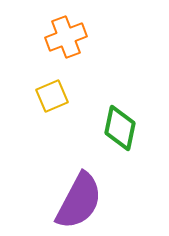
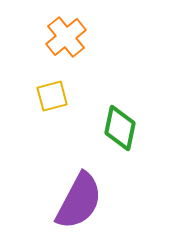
orange cross: rotated 18 degrees counterclockwise
yellow square: rotated 8 degrees clockwise
